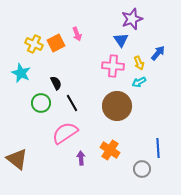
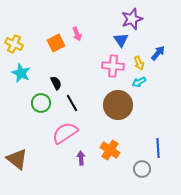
yellow cross: moved 20 px left
brown circle: moved 1 px right, 1 px up
